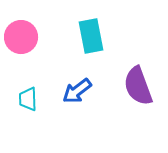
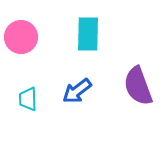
cyan rectangle: moved 3 px left, 2 px up; rotated 12 degrees clockwise
